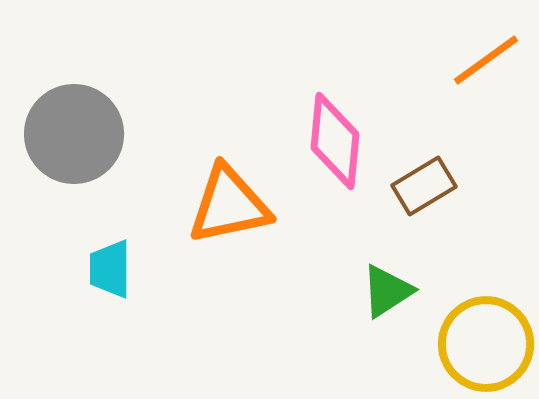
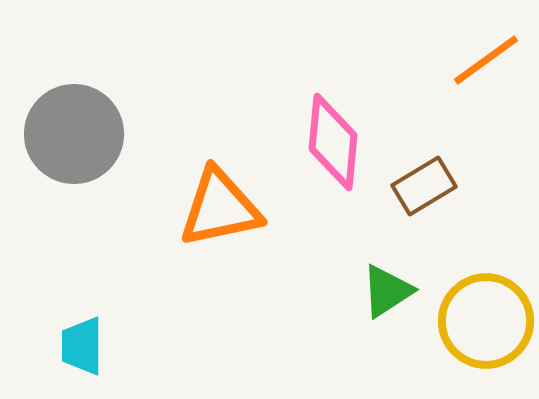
pink diamond: moved 2 px left, 1 px down
orange triangle: moved 9 px left, 3 px down
cyan trapezoid: moved 28 px left, 77 px down
yellow circle: moved 23 px up
